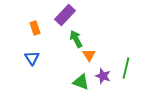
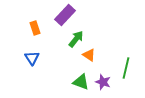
green arrow: rotated 66 degrees clockwise
orange triangle: rotated 24 degrees counterclockwise
purple star: moved 6 px down
